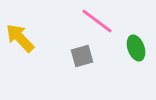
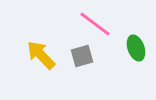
pink line: moved 2 px left, 3 px down
yellow arrow: moved 21 px right, 17 px down
